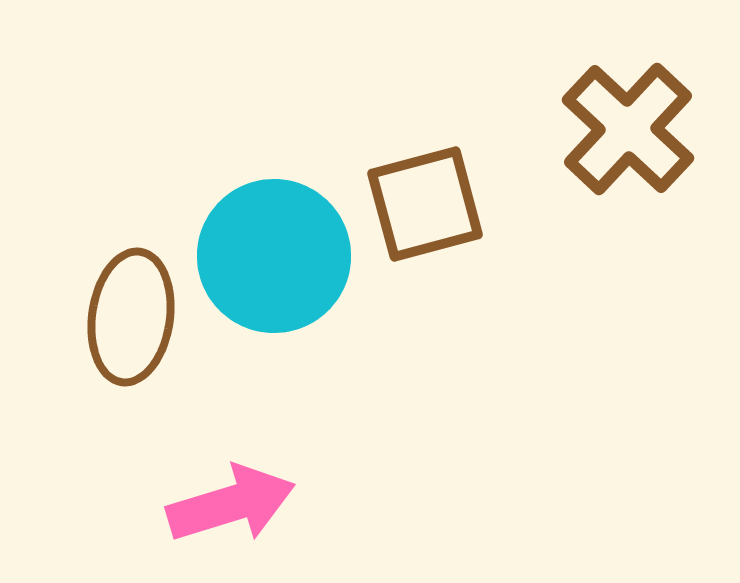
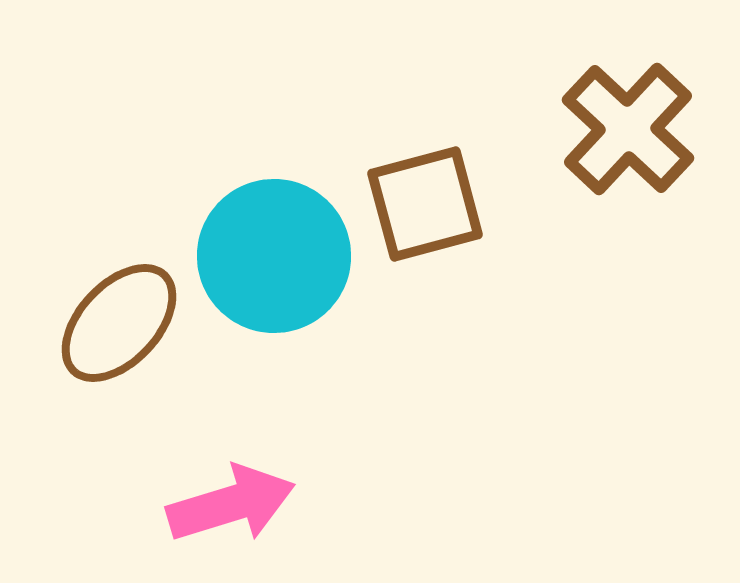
brown ellipse: moved 12 px left, 6 px down; rotated 35 degrees clockwise
